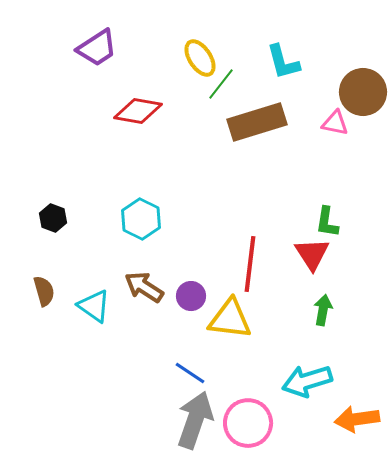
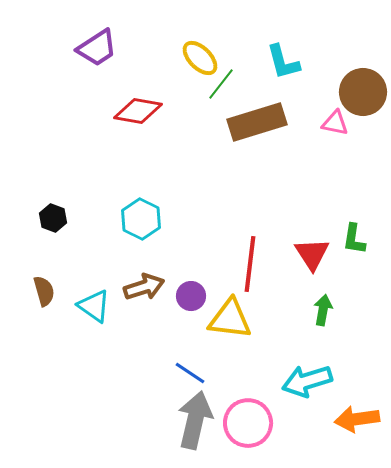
yellow ellipse: rotated 12 degrees counterclockwise
green L-shape: moved 27 px right, 17 px down
brown arrow: rotated 129 degrees clockwise
gray arrow: rotated 6 degrees counterclockwise
